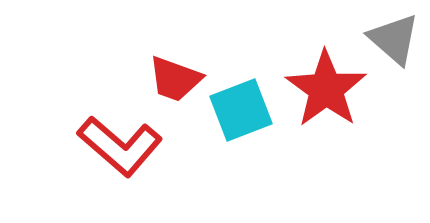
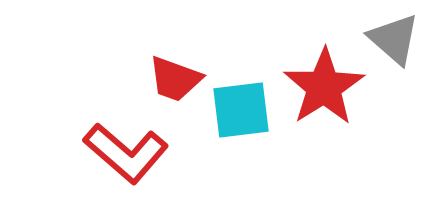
red star: moved 2 px left, 2 px up; rotated 4 degrees clockwise
cyan square: rotated 14 degrees clockwise
red L-shape: moved 6 px right, 7 px down
